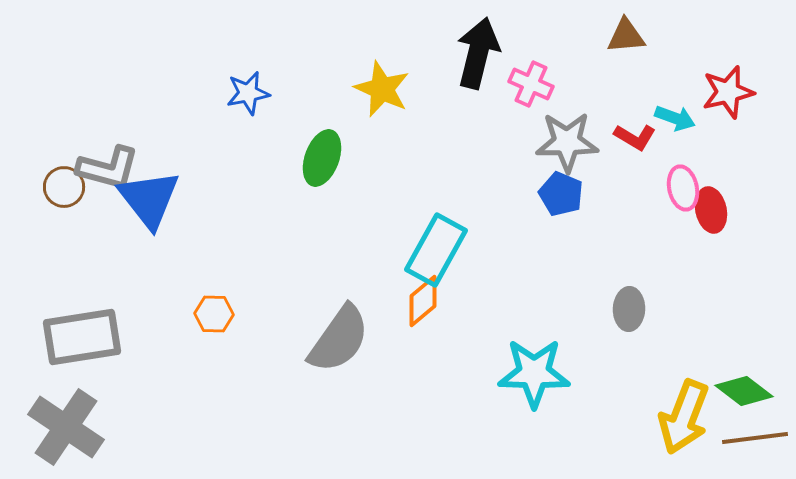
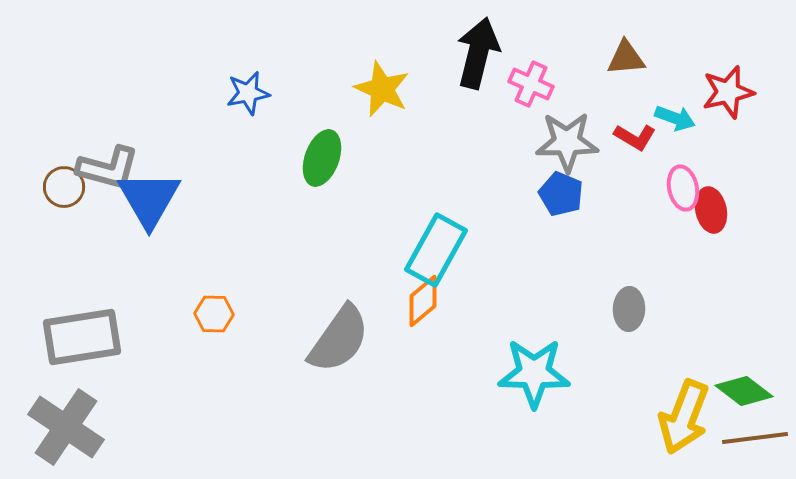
brown triangle: moved 22 px down
blue triangle: rotated 8 degrees clockwise
